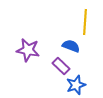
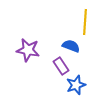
purple rectangle: rotated 12 degrees clockwise
